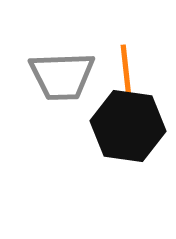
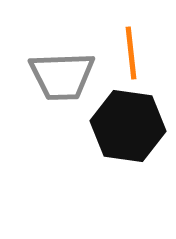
orange line: moved 5 px right, 18 px up
